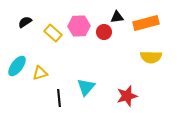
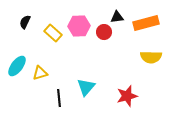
black semicircle: rotated 32 degrees counterclockwise
